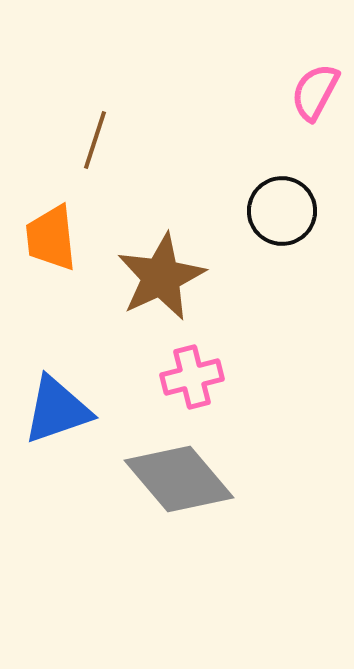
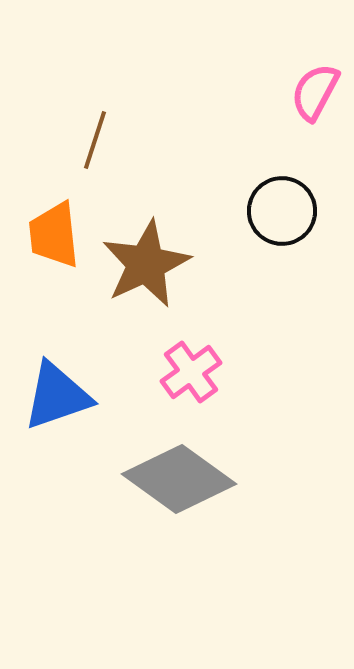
orange trapezoid: moved 3 px right, 3 px up
brown star: moved 15 px left, 13 px up
pink cross: moved 1 px left, 5 px up; rotated 22 degrees counterclockwise
blue triangle: moved 14 px up
gray diamond: rotated 14 degrees counterclockwise
